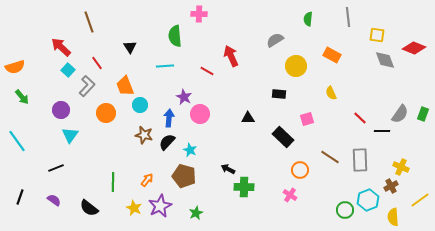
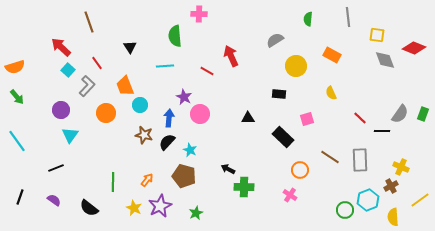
green arrow at (22, 97): moved 5 px left
